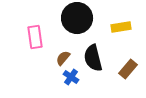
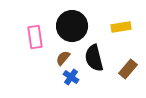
black circle: moved 5 px left, 8 px down
black semicircle: moved 1 px right
